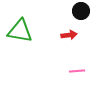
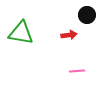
black circle: moved 6 px right, 4 px down
green triangle: moved 1 px right, 2 px down
